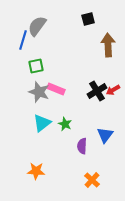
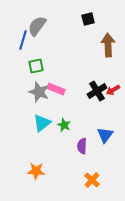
green star: moved 1 px left, 1 px down
